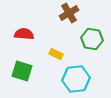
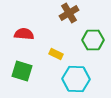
green hexagon: moved 1 px right, 1 px down; rotated 10 degrees counterclockwise
cyan hexagon: rotated 8 degrees clockwise
